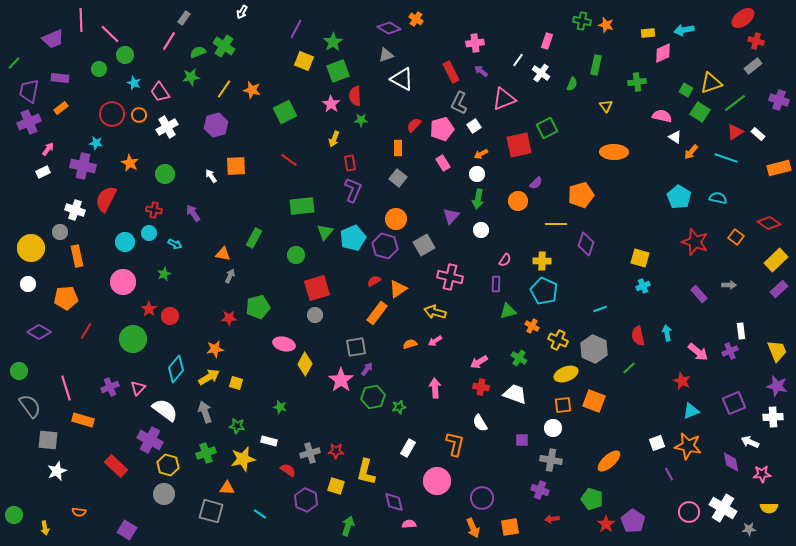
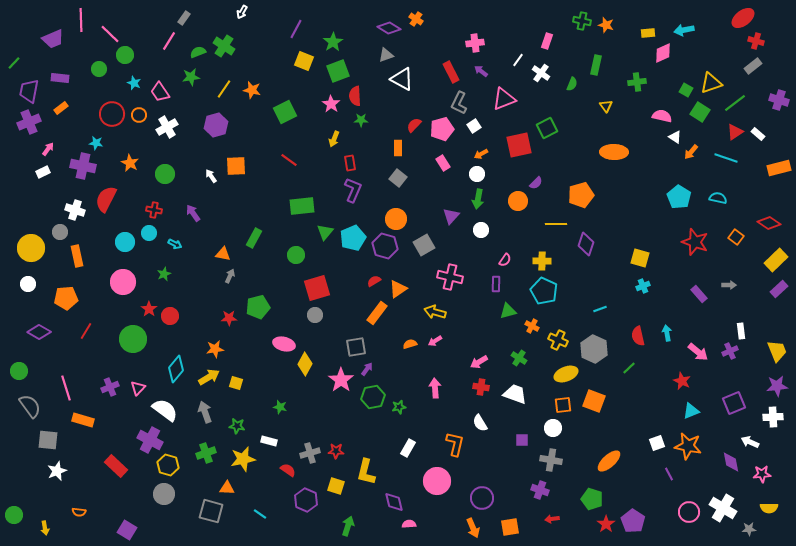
purple star at (777, 386): rotated 20 degrees counterclockwise
